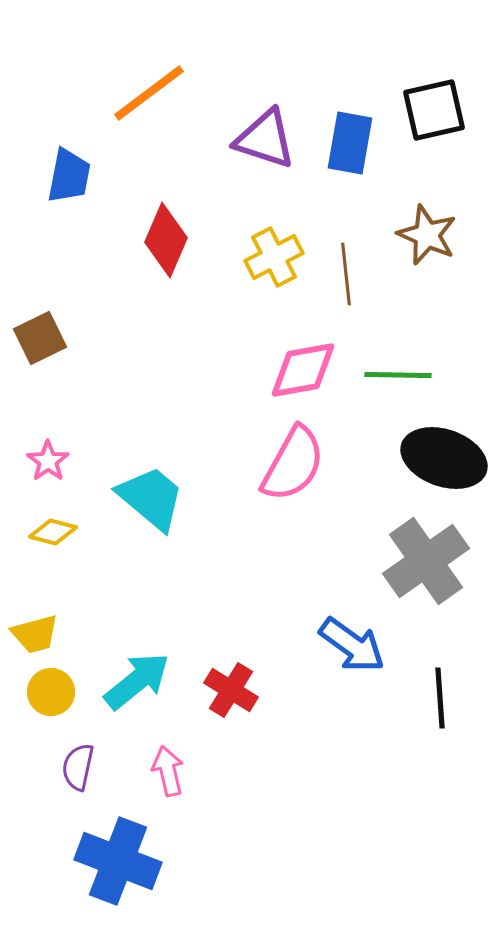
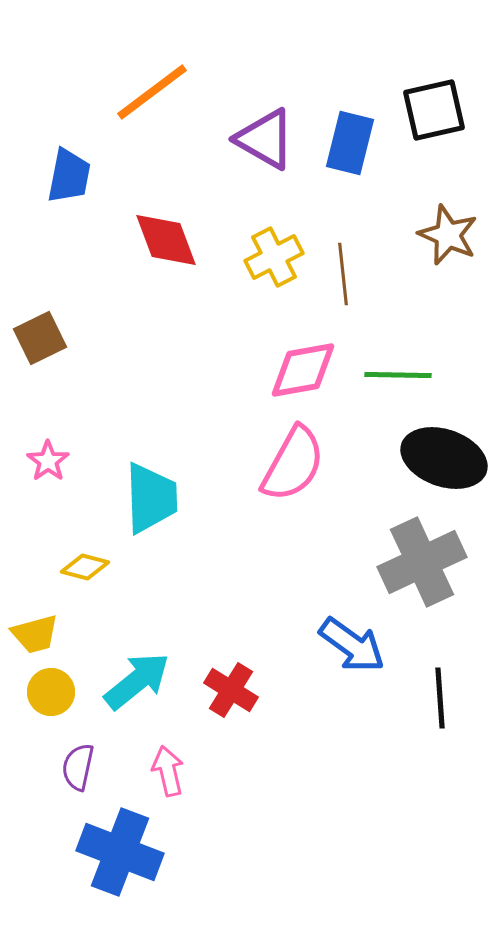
orange line: moved 3 px right, 1 px up
purple triangle: rotated 12 degrees clockwise
blue rectangle: rotated 4 degrees clockwise
brown star: moved 21 px right
red diamond: rotated 44 degrees counterclockwise
brown line: moved 3 px left
cyan trapezoid: rotated 48 degrees clockwise
yellow diamond: moved 32 px right, 35 px down
gray cross: moved 4 px left, 1 px down; rotated 10 degrees clockwise
blue cross: moved 2 px right, 9 px up
